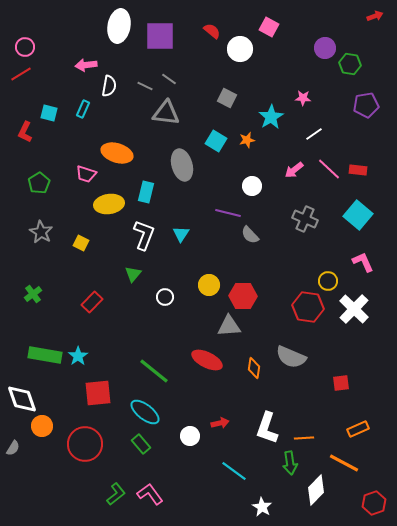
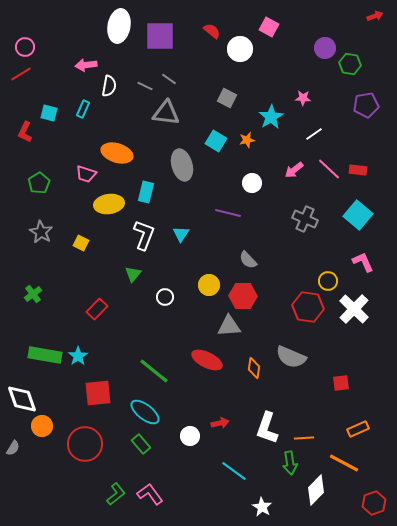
white circle at (252, 186): moved 3 px up
gray semicircle at (250, 235): moved 2 px left, 25 px down
red rectangle at (92, 302): moved 5 px right, 7 px down
